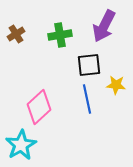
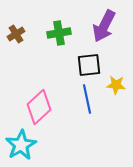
green cross: moved 1 px left, 2 px up
